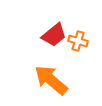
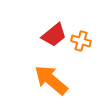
orange cross: moved 3 px right
